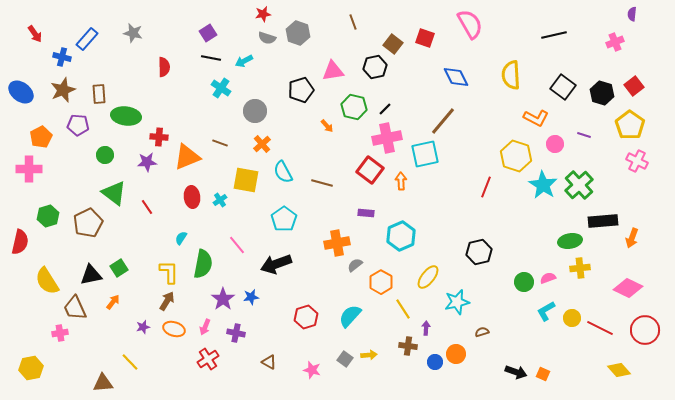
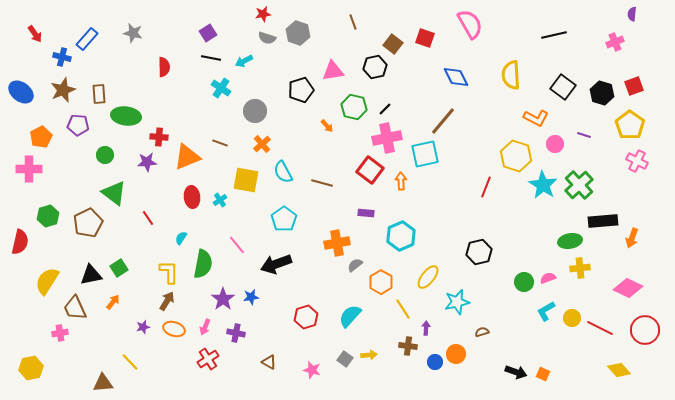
red square at (634, 86): rotated 18 degrees clockwise
red line at (147, 207): moved 1 px right, 11 px down
yellow semicircle at (47, 281): rotated 64 degrees clockwise
